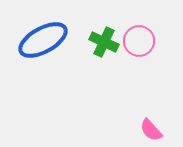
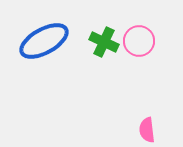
blue ellipse: moved 1 px right, 1 px down
pink semicircle: moved 4 px left; rotated 35 degrees clockwise
